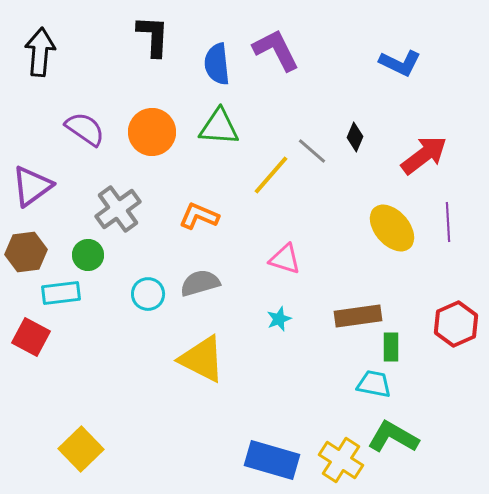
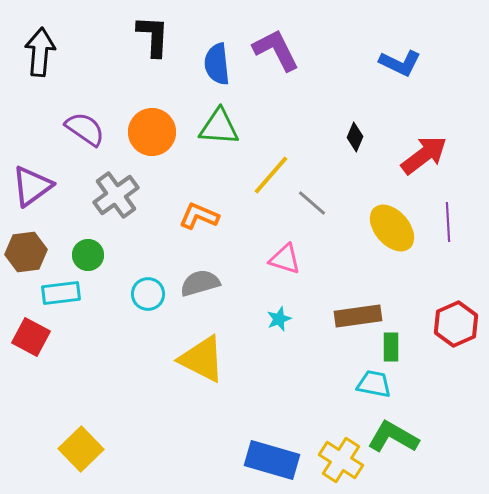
gray line: moved 52 px down
gray cross: moved 2 px left, 14 px up
